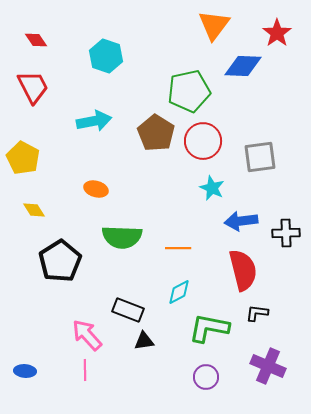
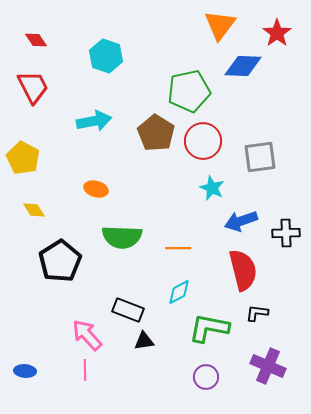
orange triangle: moved 6 px right
blue arrow: rotated 12 degrees counterclockwise
